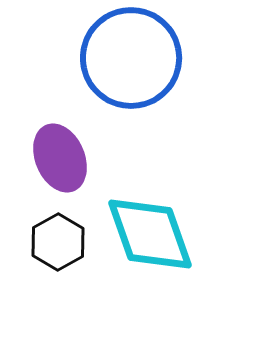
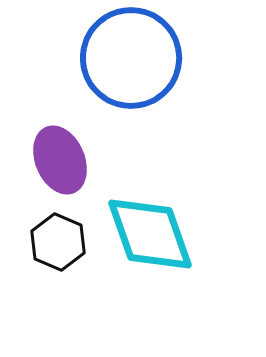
purple ellipse: moved 2 px down
black hexagon: rotated 8 degrees counterclockwise
